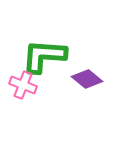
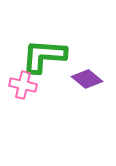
pink cross: rotated 8 degrees counterclockwise
